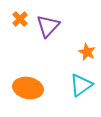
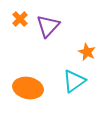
cyan triangle: moved 7 px left, 4 px up
